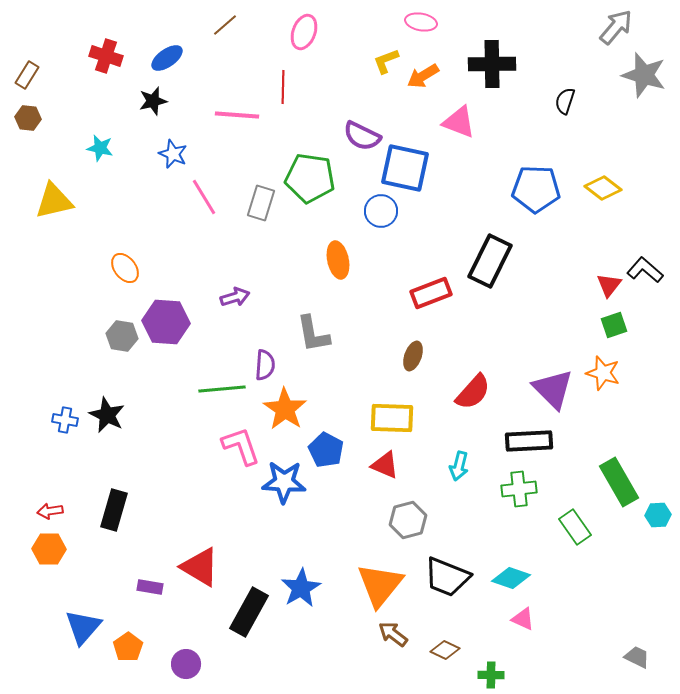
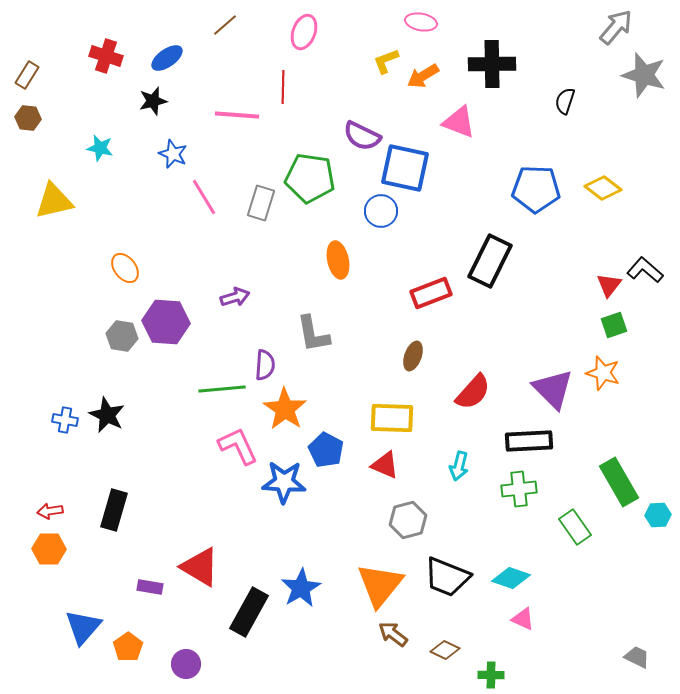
pink L-shape at (241, 446): moved 3 px left; rotated 6 degrees counterclockwise
